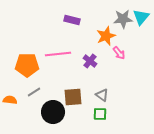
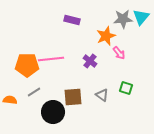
pink line: moved 7 px left, 5 px down
green square: moved 26 px right, 26 px up; rotated 16 degrees clockwise
